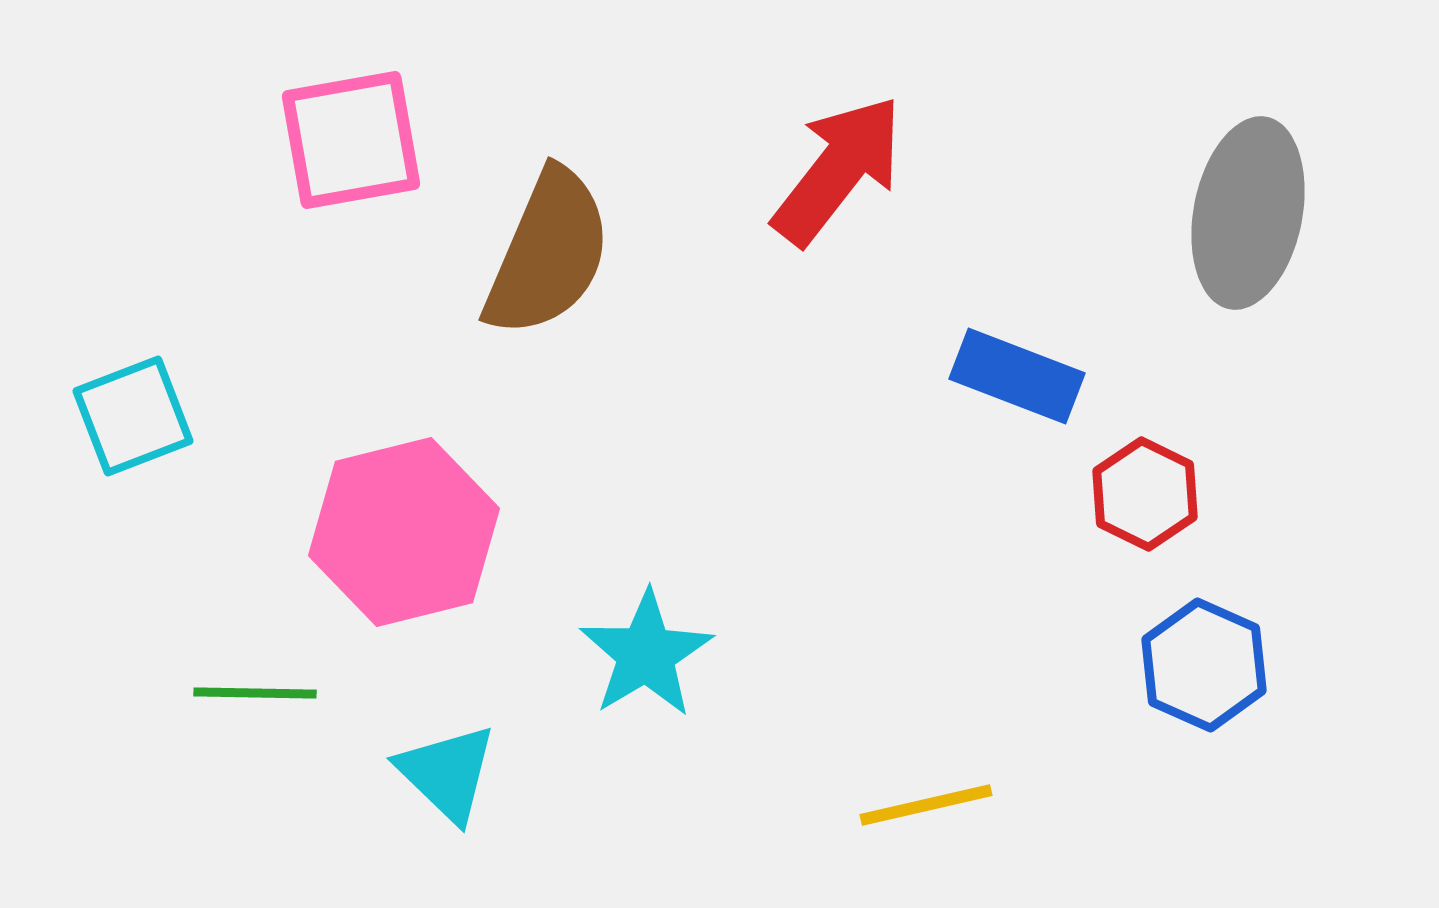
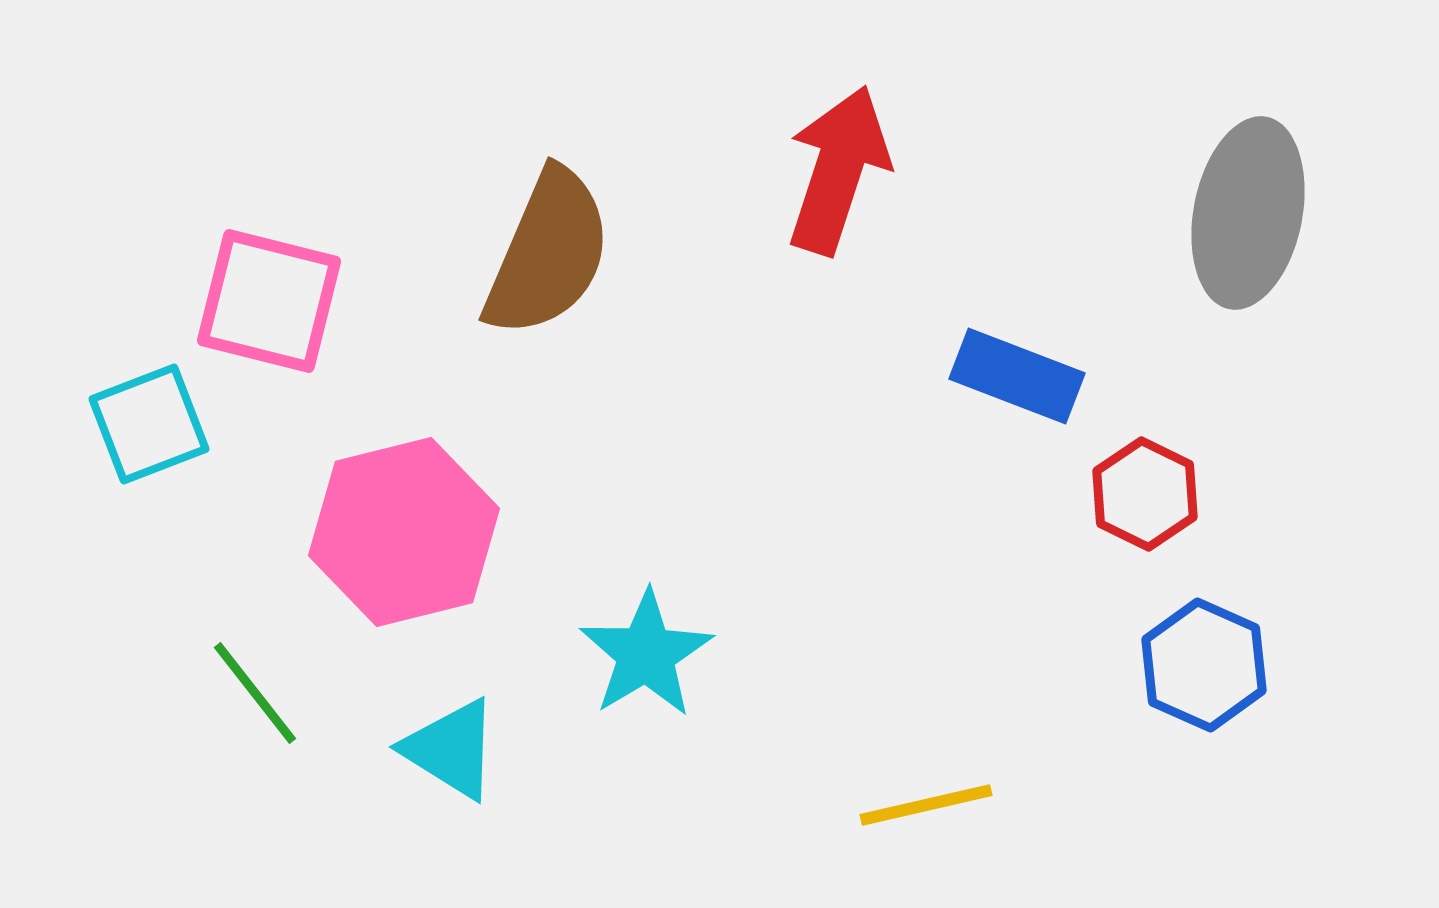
pink square: moved 82 px left, 161 px down; rotated 24 degrees clockwise
red arrow: rotated 20 degrees counterclockwise
cyan square: moved 16 px right, 8 px down
green line: rotated 51 degrees clockwise
cyan triangle: moved 4 px right, 24 px up; rotated 12 degrees counterclockwise
